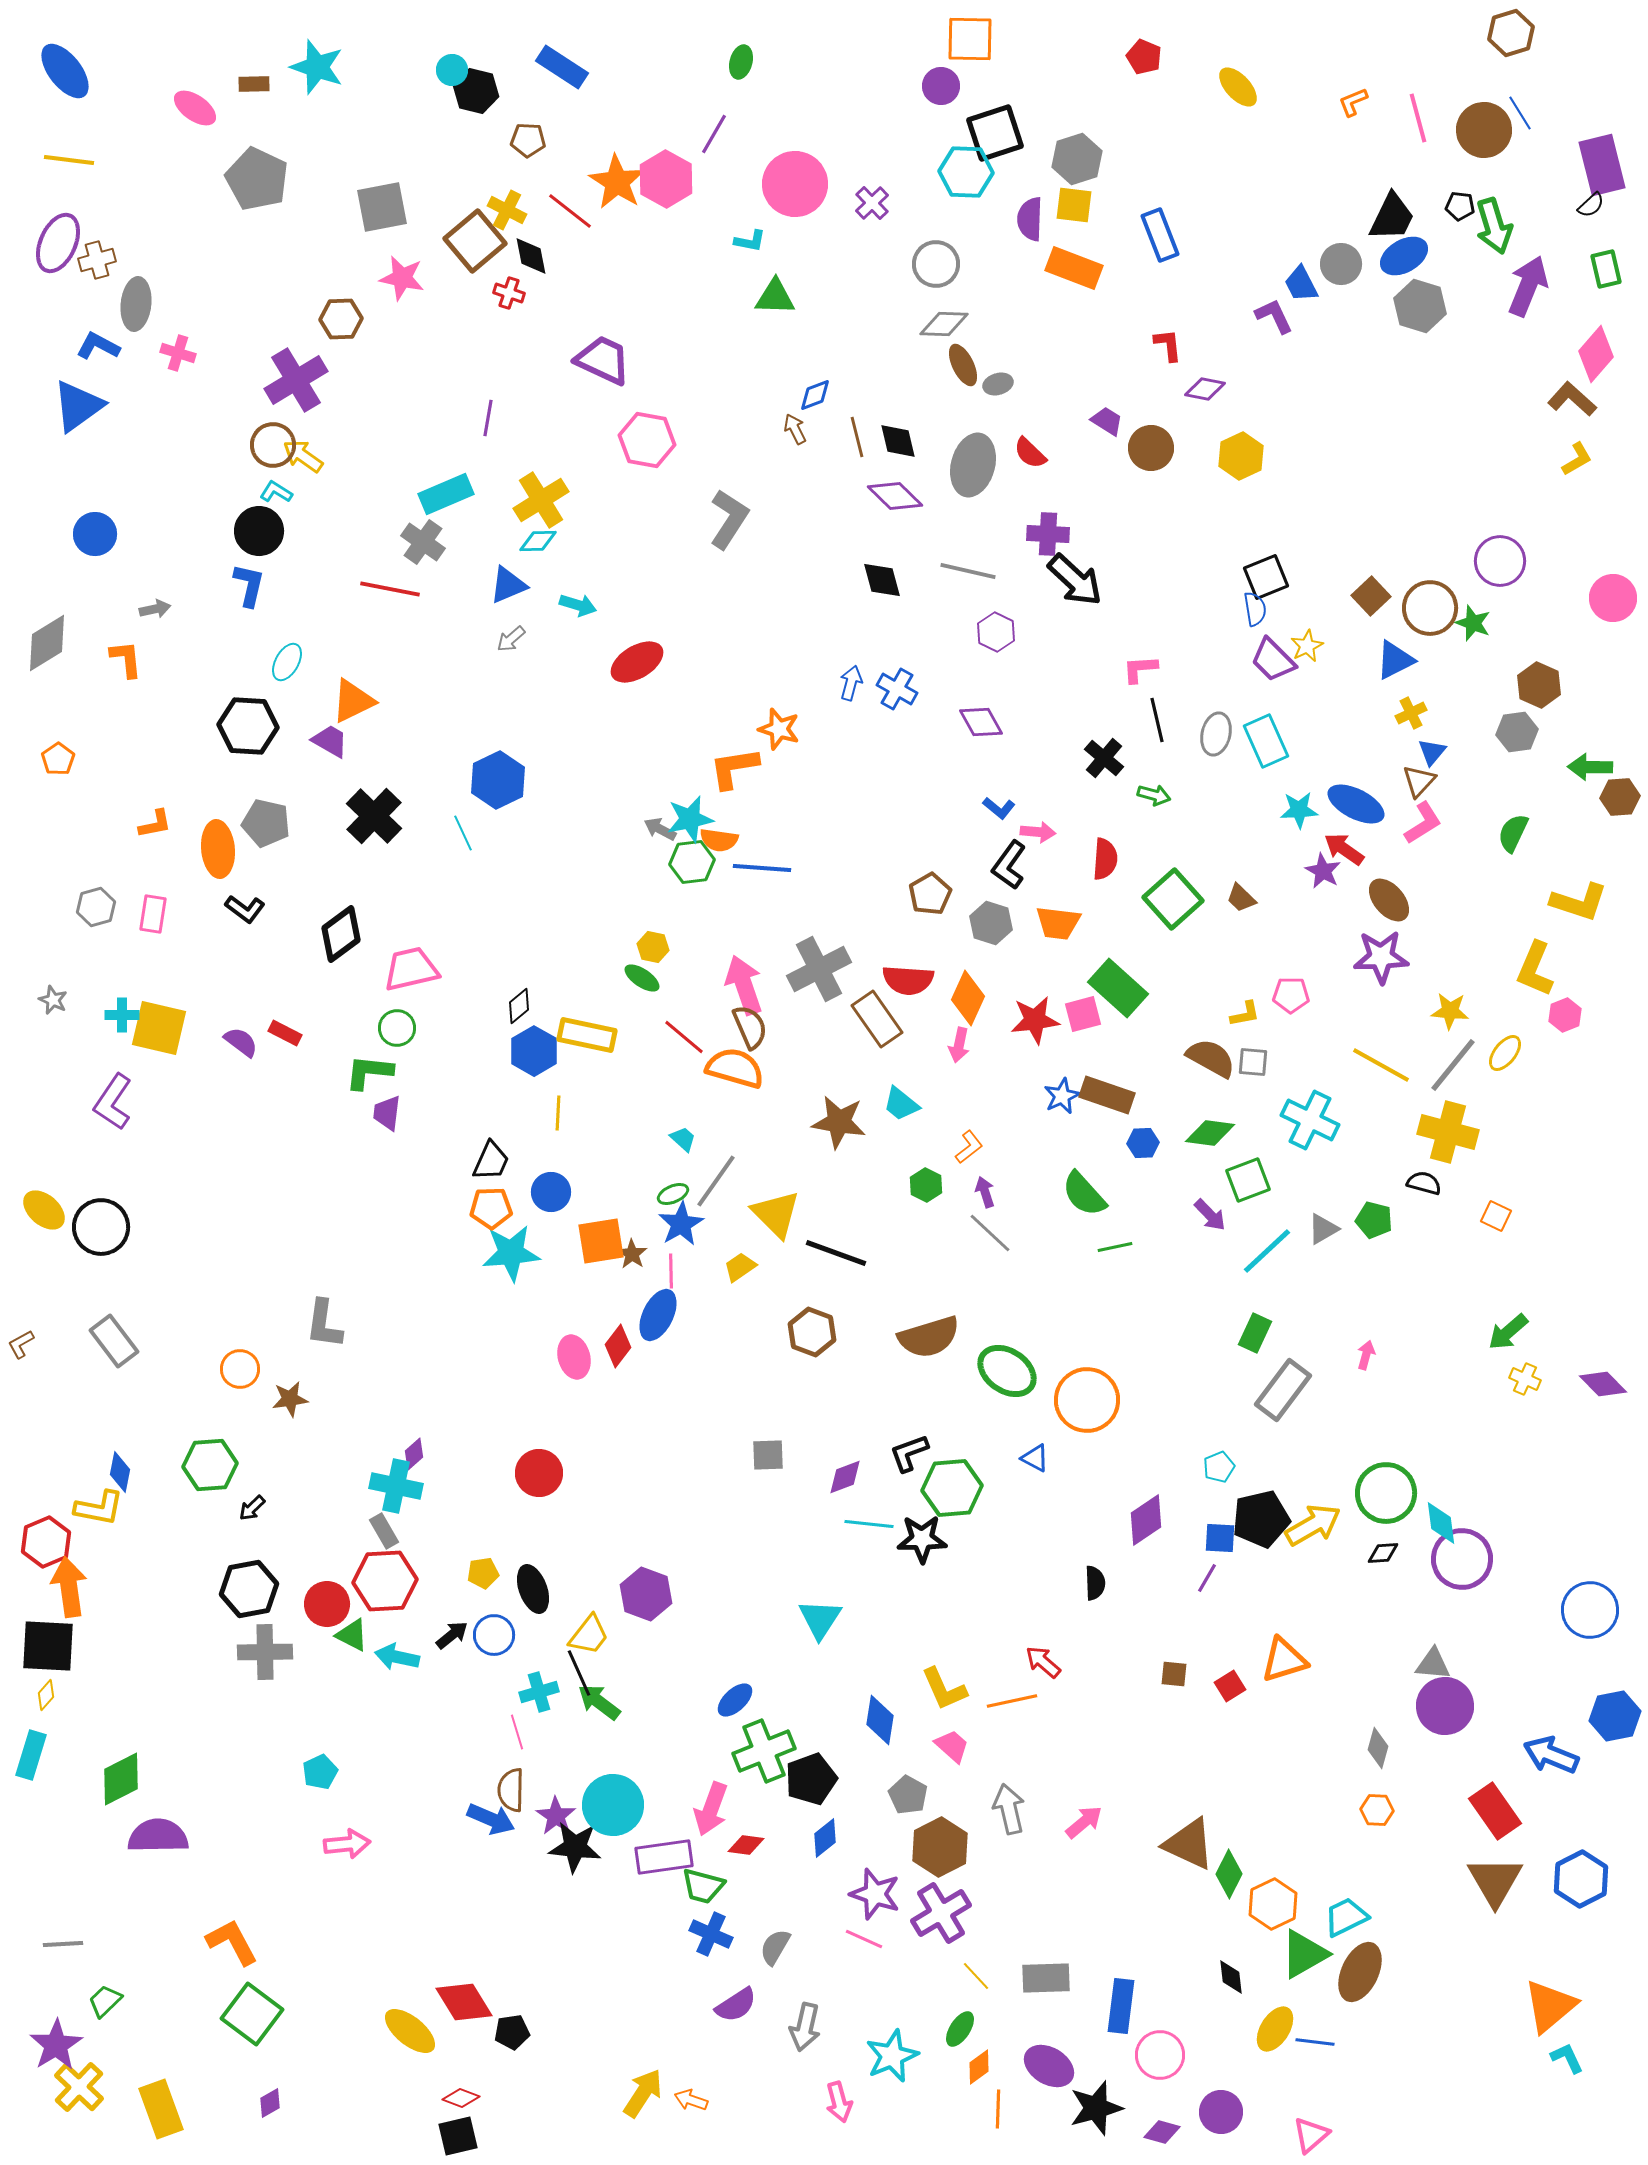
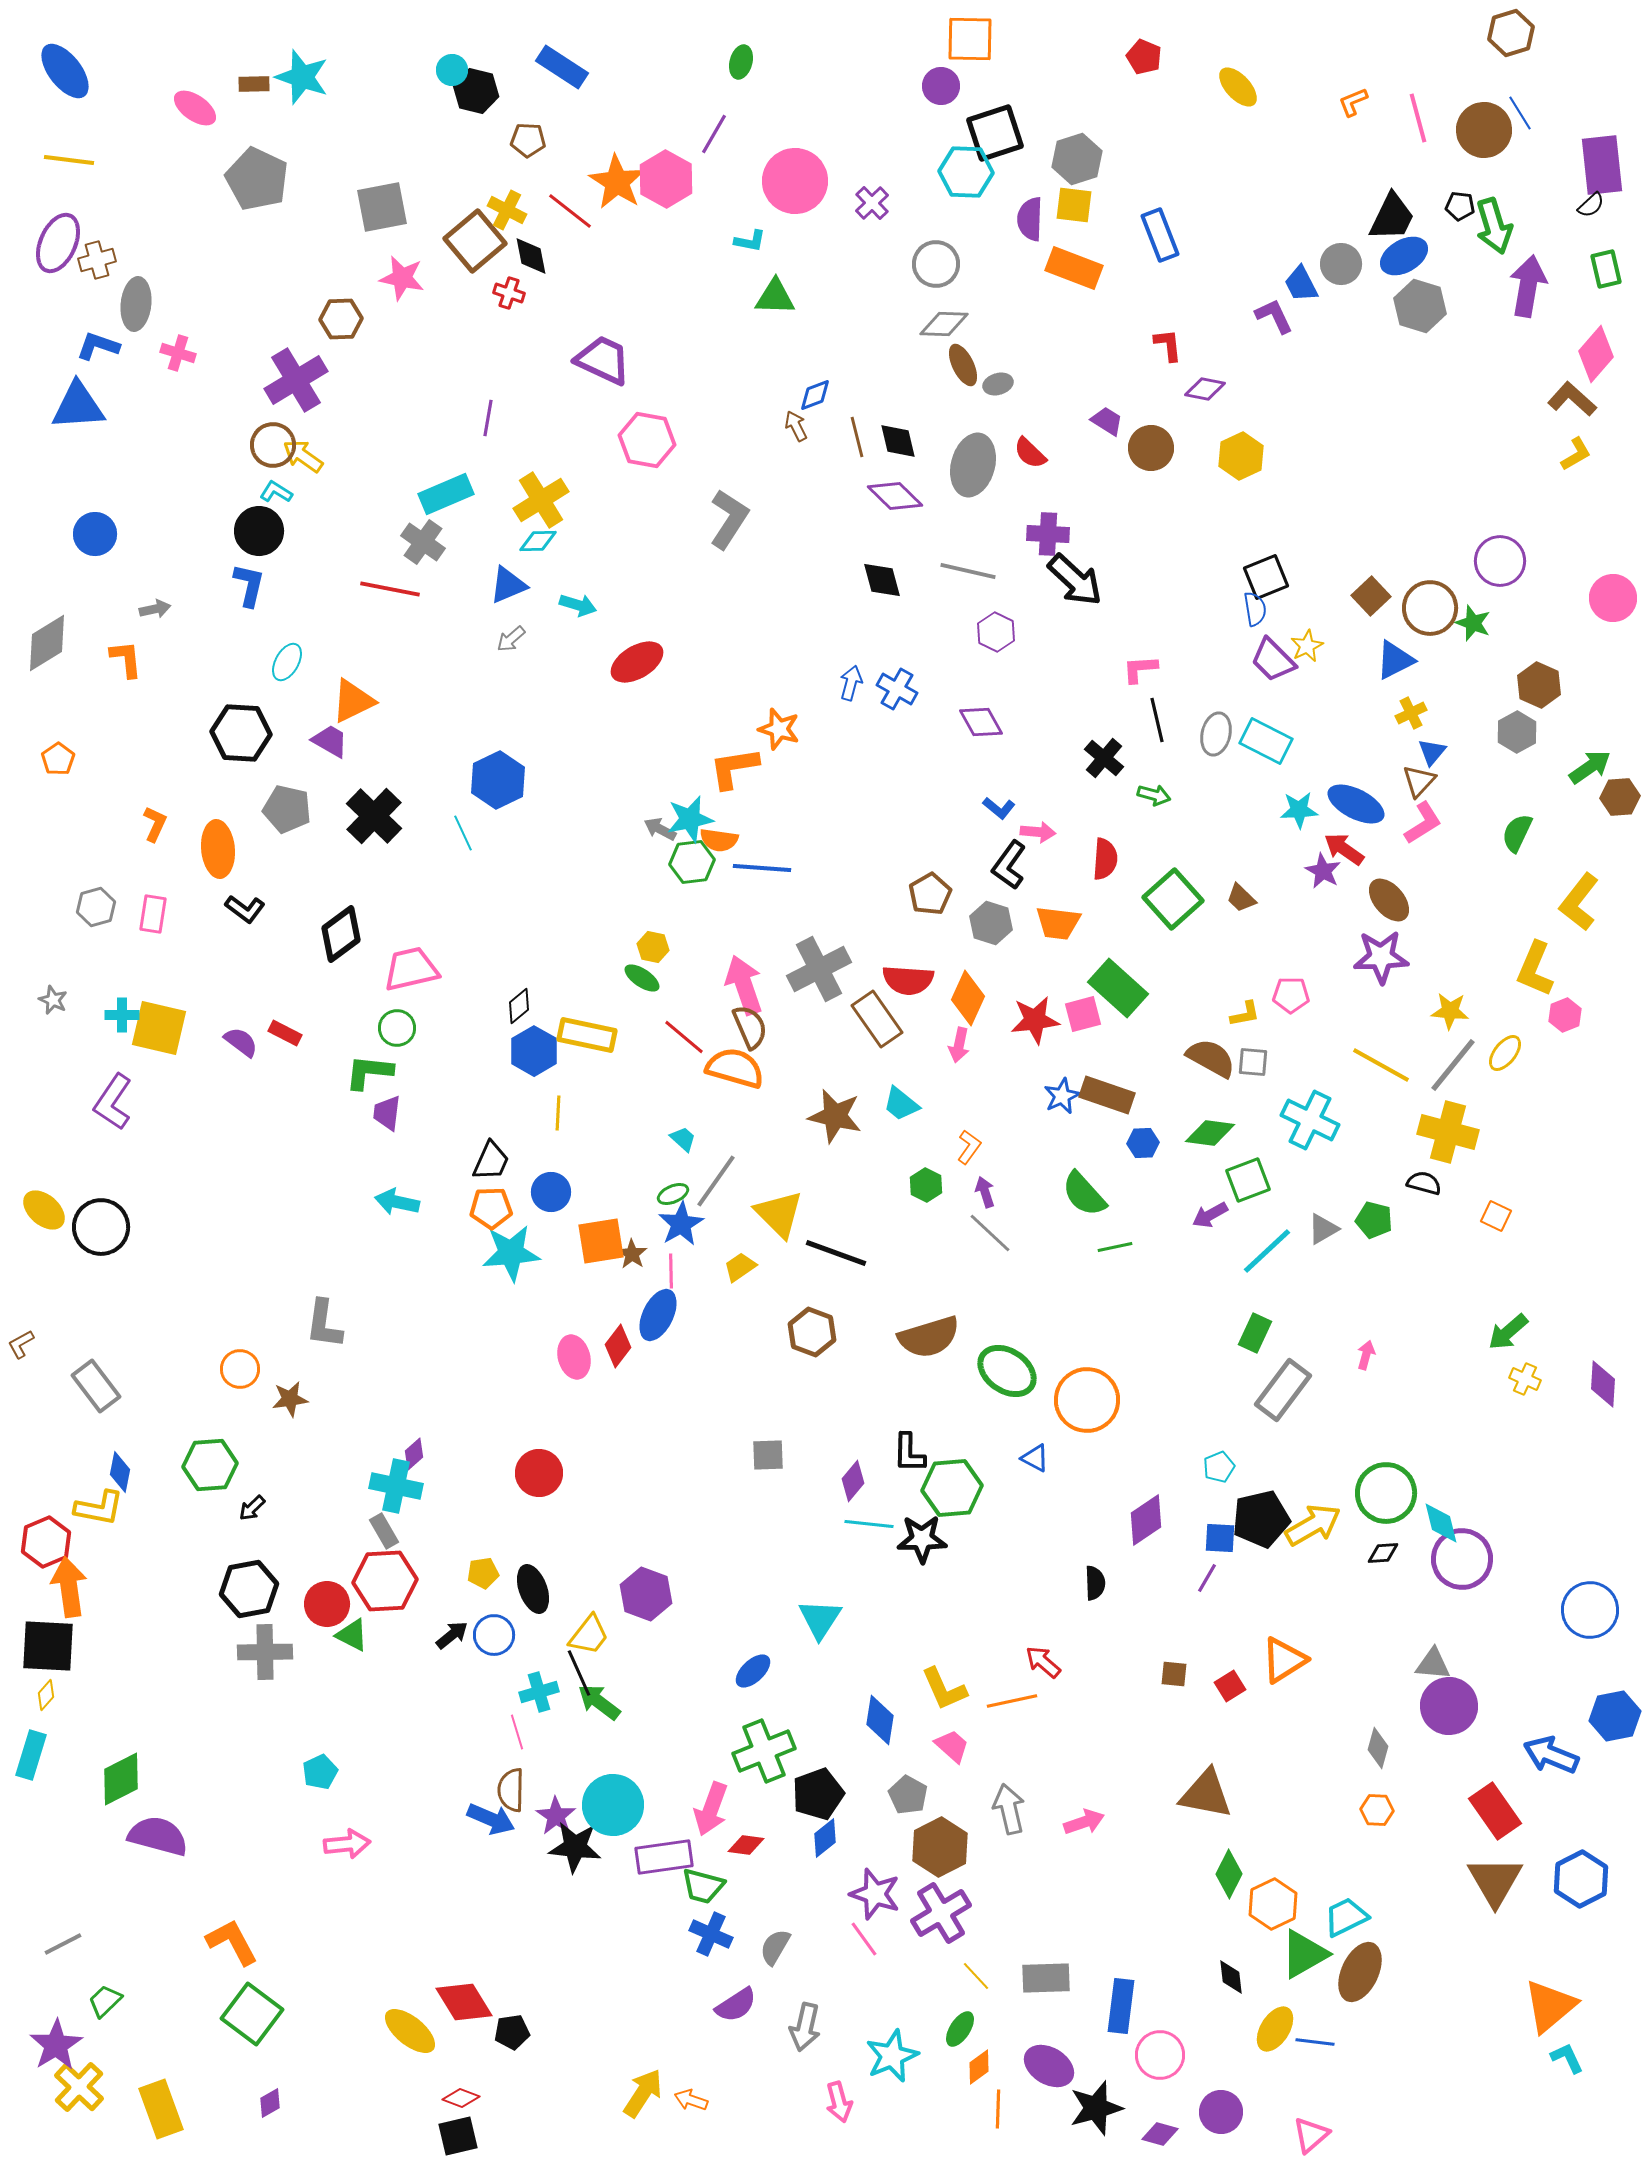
cyan star at (317, 67): moved 15 px left, 10 px down
purple rectangle at (1602, 165): rotated 8 degrees clockwise
pink circle at (795, 184): moved 3 px up
purple arrow at (1528, 286): rotated 12 degrees counterclockwise
blue L-shape at (98, 346): rotated 9 degrees counterclockwise
blue triangle at (78, 406): rotated 32 degrees clockwise
brown arrow at (795, 429): moved 1 px right, 3 px up
yellow L-shape at (1577, 459): moved 1 px left, 5 px up
black hexagon at (248, 726): moved 7 px left, 7 px down
gray hexagon at (1517, 732): rotated 21 degrees counterclockwise
cyan rectangle at (1266, 741): rotated 39 degrees counterclockwise
green arrow at (1590, 767): rotated 144 degrees clockwise
gray pentagon at (266, 823): moved 21 px right, 14 px up
orange L-shape at (155, 824): rotated 54 degrees counterclockwise
green semicircle at (1513, 833): moved 4 px right
yellow L-shape at (1579, 902): rotated 110 degrees clockwise
brown star at (839, 1122): moved 4 px left, 6 px up; rotated 4 degrees clockwise
orange L-shape at (969, 1147): rotated 16 degrees counterclockwise
yellow triangle at (776, 1214): moved 3 px right
purple arrow at (1210, 1215): rotated 105 degrees clockwise
gray rectangle at (114, 1341): moved 18 px left, 45 px down
purple diamond at (1603, 1384): rotated 48 degrees clockwise
black L-shape at (909, 1453): rotated 69 degrees counterclockwise
purple diamond at (845, 1477): moved 8 px right, 4 px down; rotated 30 degrees counterclockwise
cyan diamond at (1441, 1523): rotated 6 degrees counterclockwise
cyan arrow at (397, 1657): moved 455 px up
orange triangle at (1284, 1660): rotated 15 degrees counterclockwise
blue ellipse at (735, 1700): moved 18 px right, 29 px up
purple circle at (1445, 1706): moved 4 px right
black pentagon at (811, 1779): moved 7 px right, 15 px down
pink arrow at (1084, 1822): rotated 21 degrees clockwise
purple semicircle at (158, 1836): rotated 16 degrees clockwise
brown triangle at (1189, 1844): moved 17 px right, 50 px up; rotated 14 degrees counterclockwise
pink line at (864, 1939): rotated 30 degrees clockwise
gray line at (63, 1944): rotated 24 degrees counterclockwise
purple diamond at (1162, 2132): moved 2 px left, 2 px down
